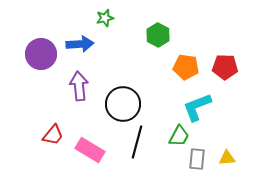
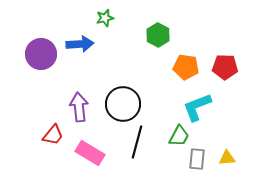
purple arrow: moved 21 px down
pink rectangle: moved 3 px down
